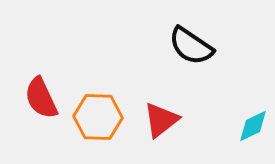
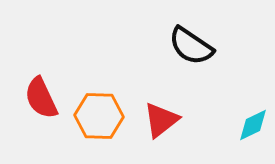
orange hexagon: moved 1 px right, 1 px up
cyan diamond: moved 1 px up
